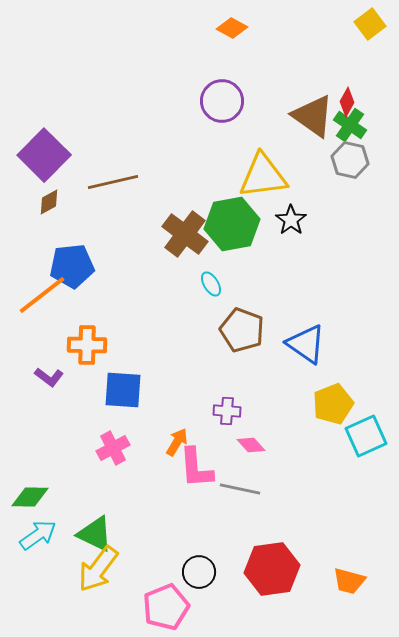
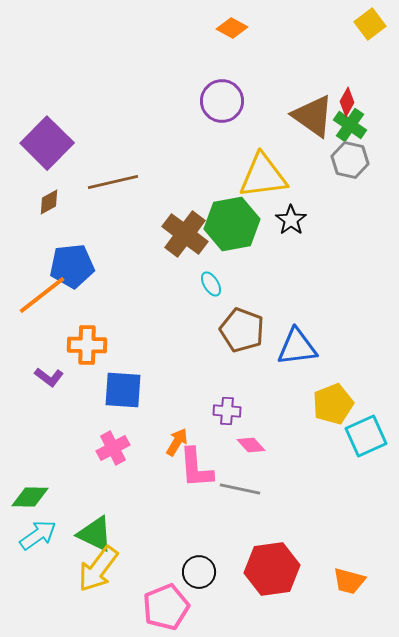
purple square: moved 3 px right, 12 px up
blue triangle: moved 9 px left, 3 px down; rotated 42 degrees counterclockwise
